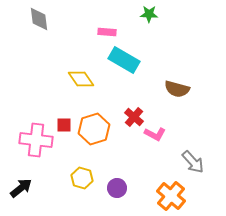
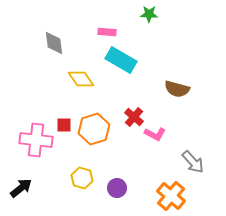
gray diamond: moved 15 px right, 24 px down
cyan rectangle: moved 3 px left
